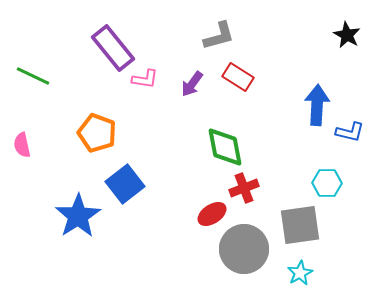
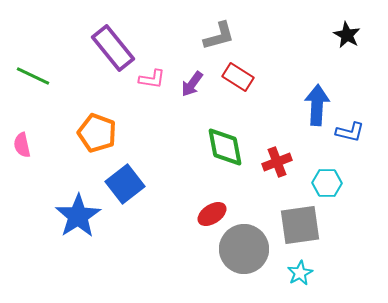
pink L-shape: moved 7 px right
red cross: moved 33 px right, 26 px up
